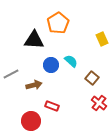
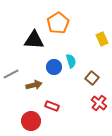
cyan semicircle: rotated 32 degrees clockwise
blue circle: moved 3 px right, 2 px down
